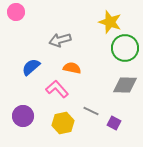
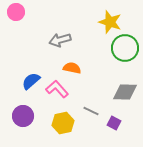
blue semicircle: moved 14 px down
gray diamond: moved 7 px down
